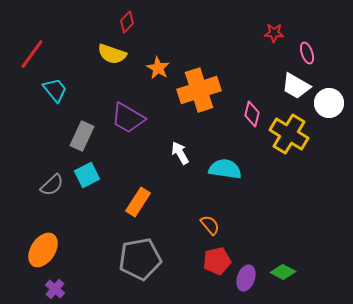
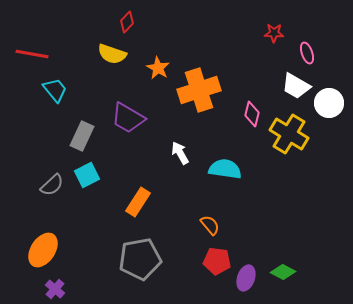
red line: rotated 64 degrees clockwise
red pentagon: rotated 20 degrees clockwise
